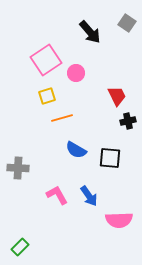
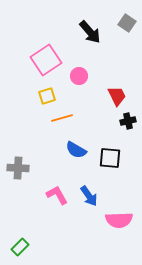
pink circle: moved 3 px right, 3 px down
